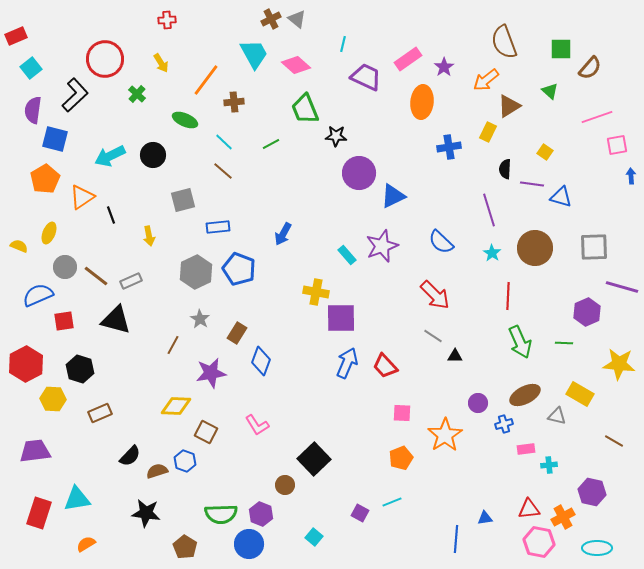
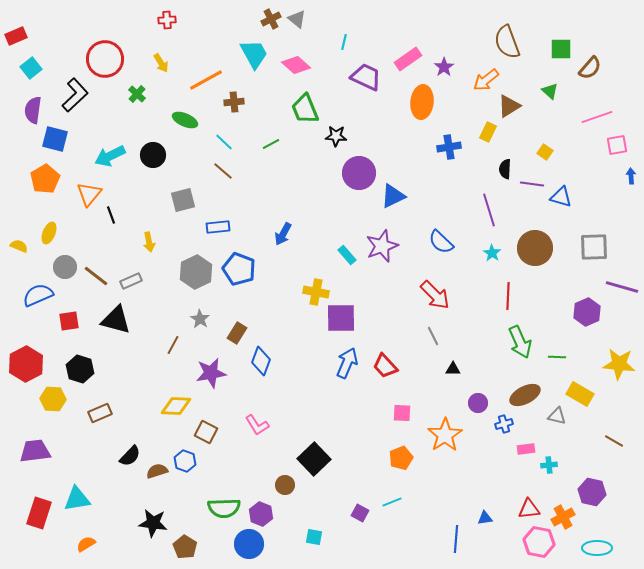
brown semicircle at (504, 42): moved 3 px right
cyan line at (343, 44): moved 1 px right, 2 px up
orange line at (206, 80): rotated 24 degrees clockwise
orange triangle at (82, 197): moved 7 px right, 3 px up; rotated 16 degrees counterclockwise
yellow arrow at (149, 236): moved 6 px down
red square at (64, 321): moved 5 px right
gray line at (433, 336): rotated 30 degrees clockwise
green line at (564, 343): moved 7 px left, 14 px down
black triangle at (455, 356): moved 2 px left, 13 px down
black star at (146, 513): moved 7 px right, 10 px down
green semicircle at (221, 514): moved 3 px right, 6 px up
cyan square at (314, 537): rotated 30 degrees counterclockwise
